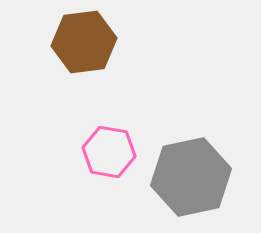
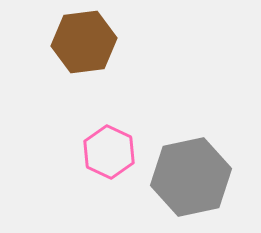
pink hexagon: rotated 15 degrees clockwise
